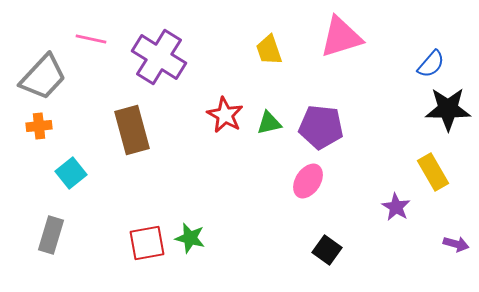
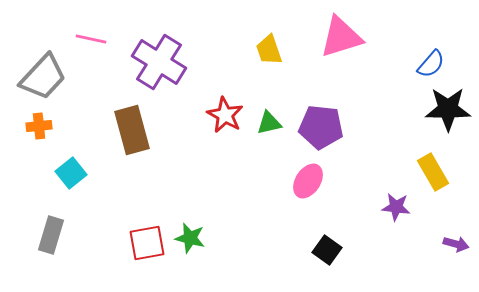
purple cross: moved 5 px down
purple star: rotated 24 degrees counterclockwise
